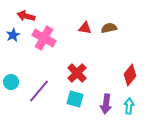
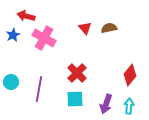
red triangle: rotated 40 degrees clockwise
purple line: moved 2 px up; rotated 30 degrees counterclockwise
cyan square: rotated 18 degrees counterclockwise
purple arrow: rotated 12 degrees clockwise
